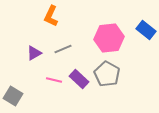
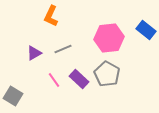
pink line: rotated 42 degrees clockwise
